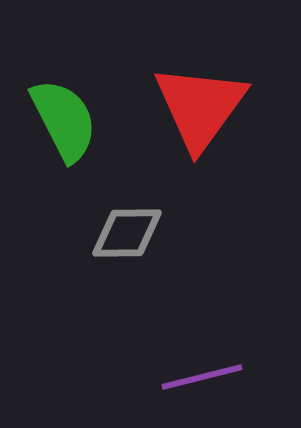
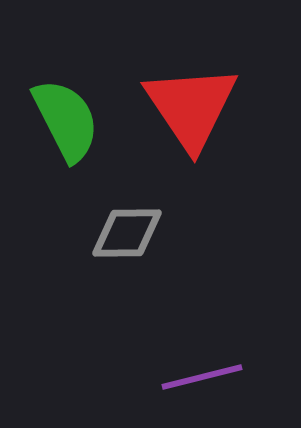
red triangle: moved 9 px left; rotated 10 degrees counterclockwise
green semicircle: moved 2 px right
